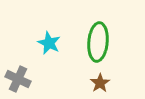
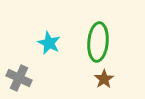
gray cross: moved 1 px right, 1 px up
brown star: moved 4 px right, 4 px up
